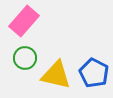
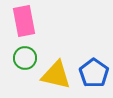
pink rectangle: rotated 52 degrees counterclockwise
blue pentagon: rotated 8 degrees clockwise
